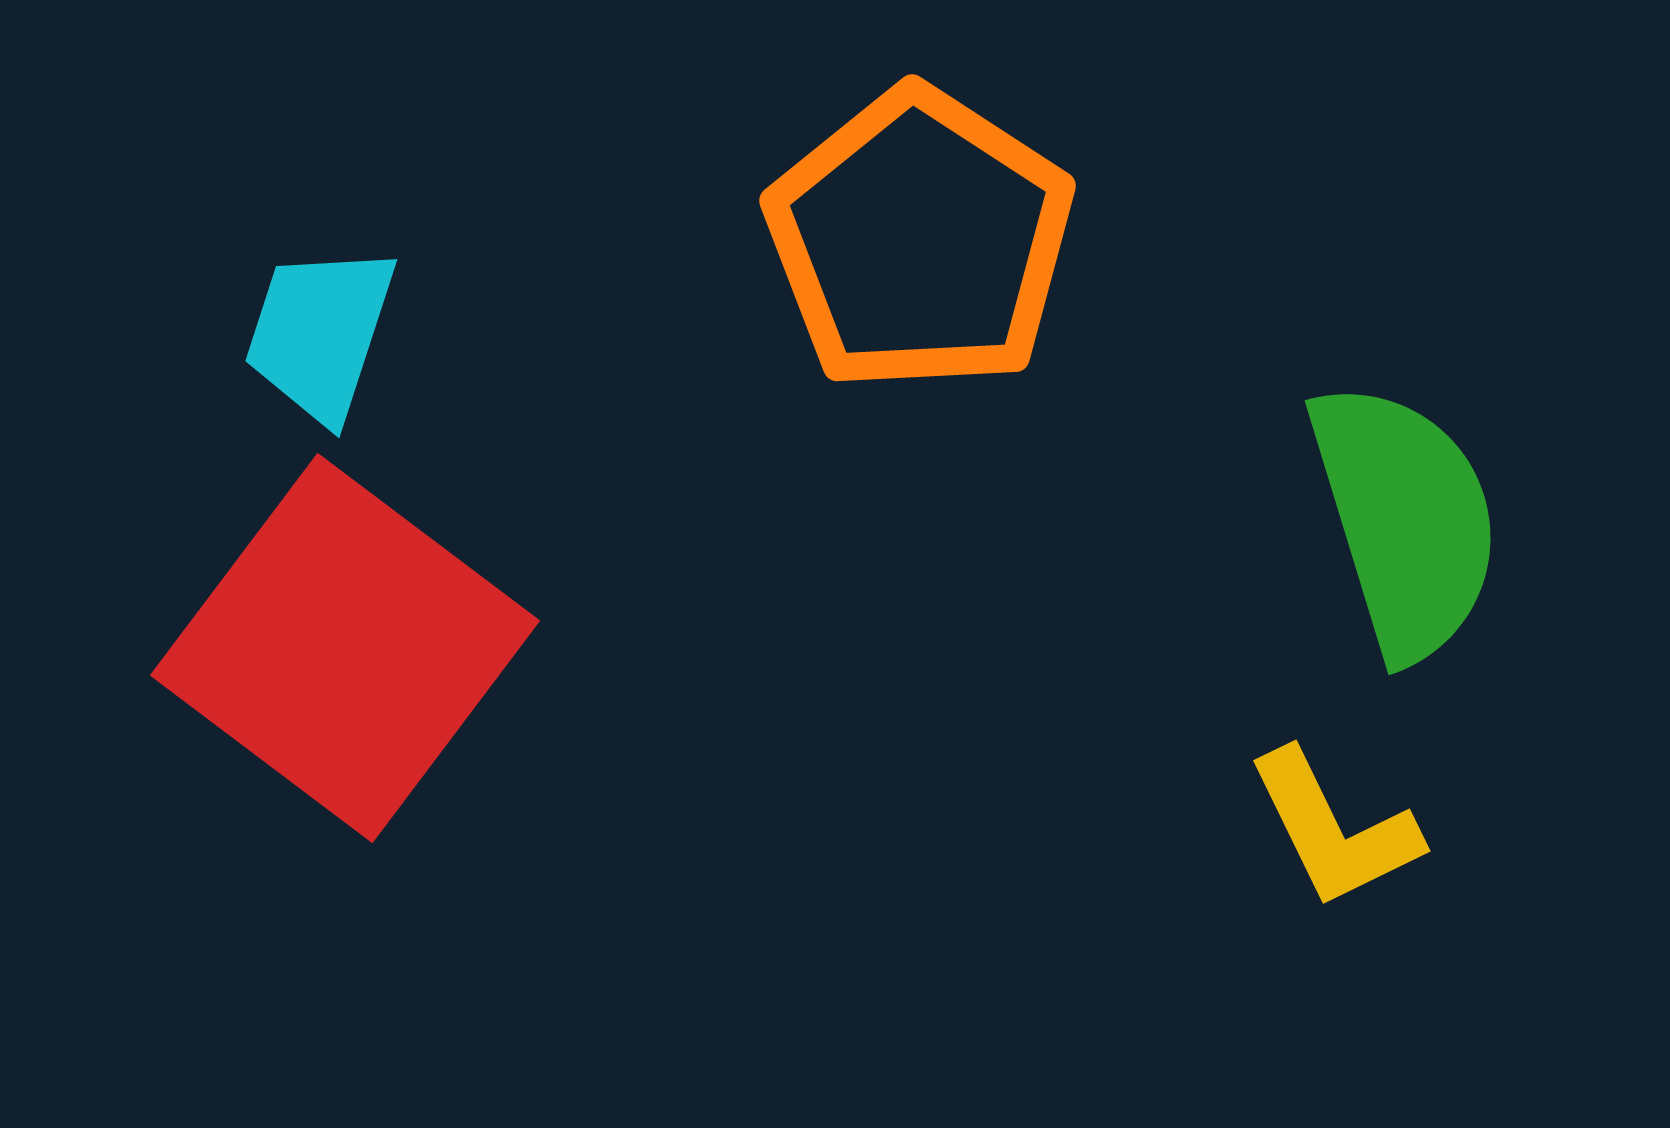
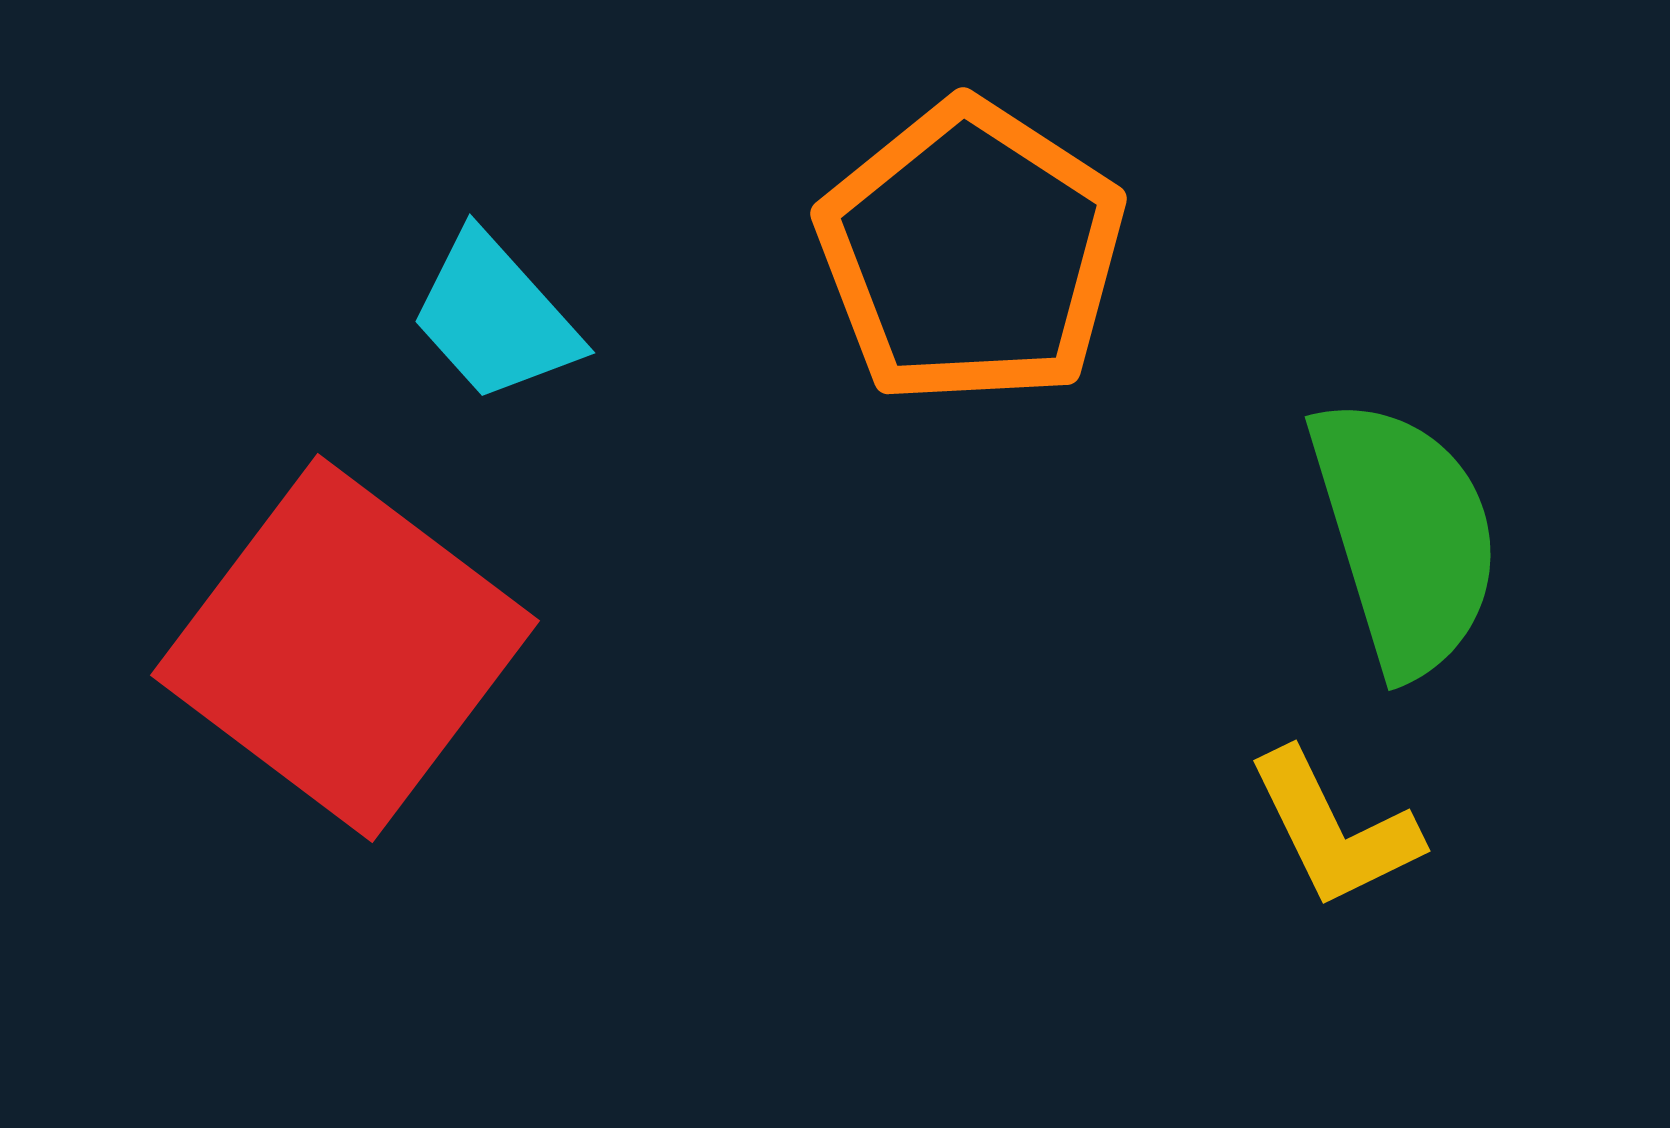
orange pentagon: moved 51 px right, 13 px down
cyan trapezoid: moved 175 px right, 16 px up; rotated 60 degrees counterclockwise
green semicircle: moved 16 px down
